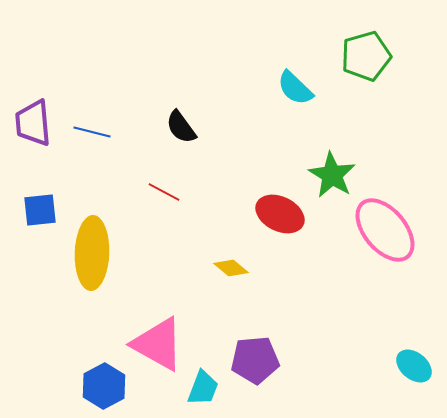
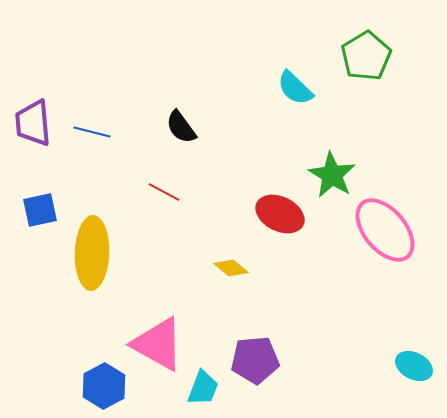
green pentagon: rotated 15 degrees counterclockwise
blue square: rotated 6 degrees counterclockwise
cyan ellipse: rotated 12 degrees counterclockwise
